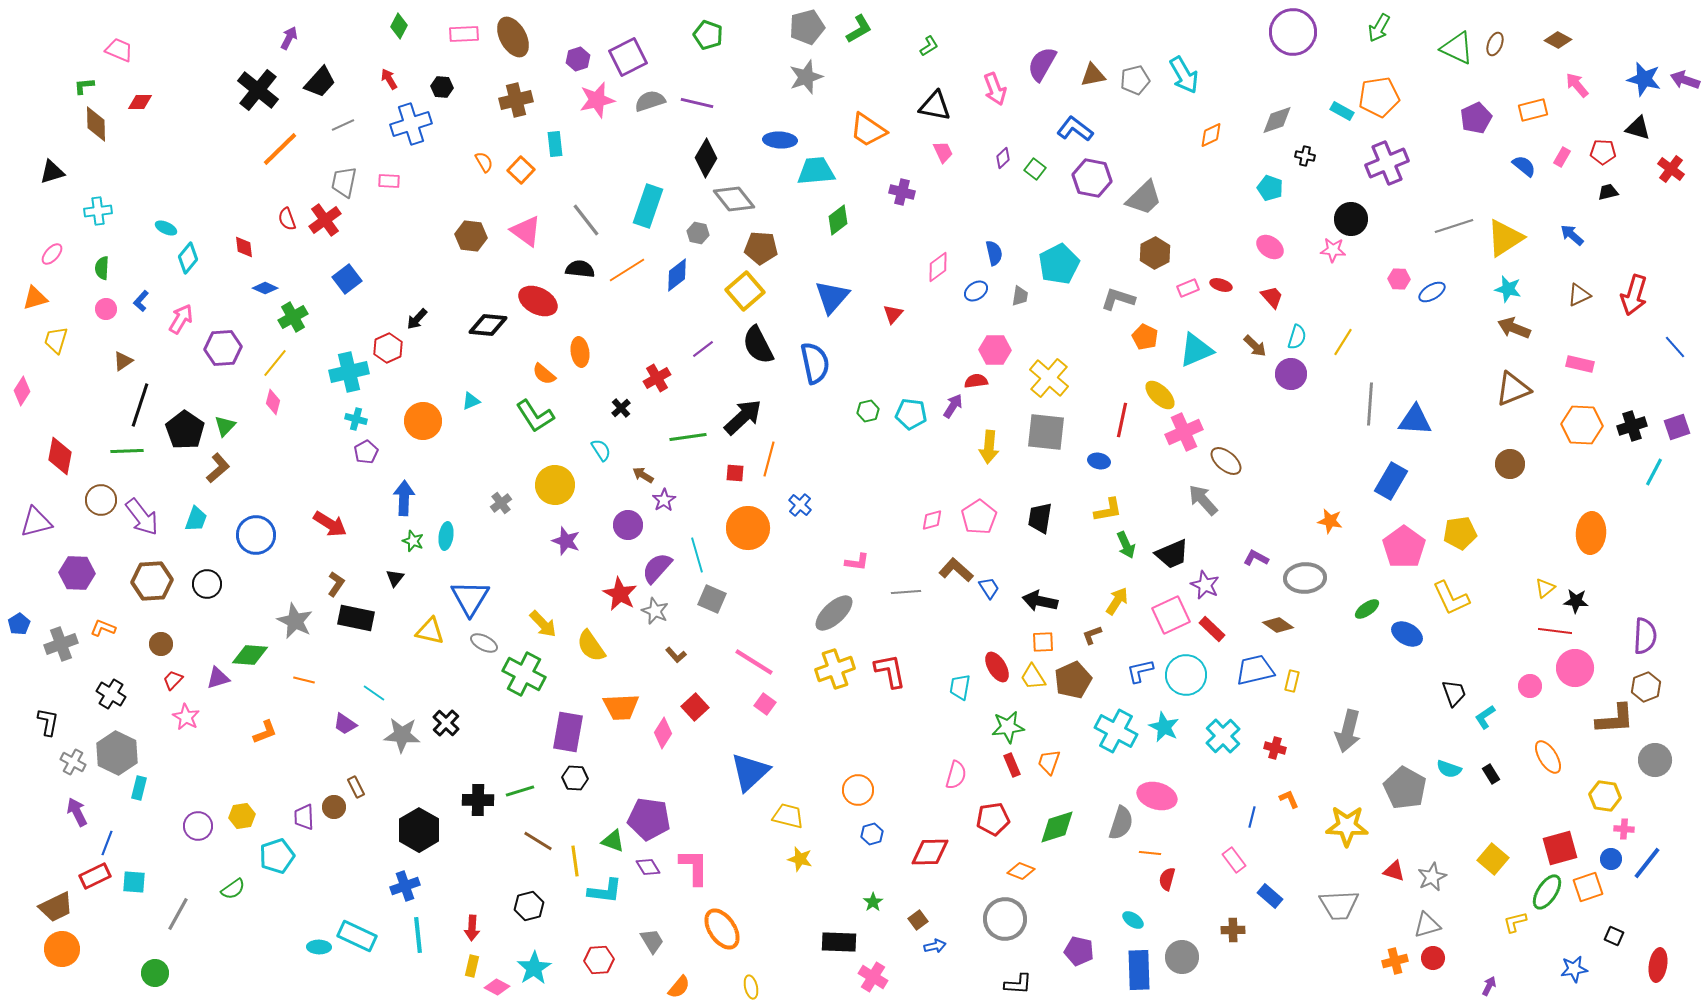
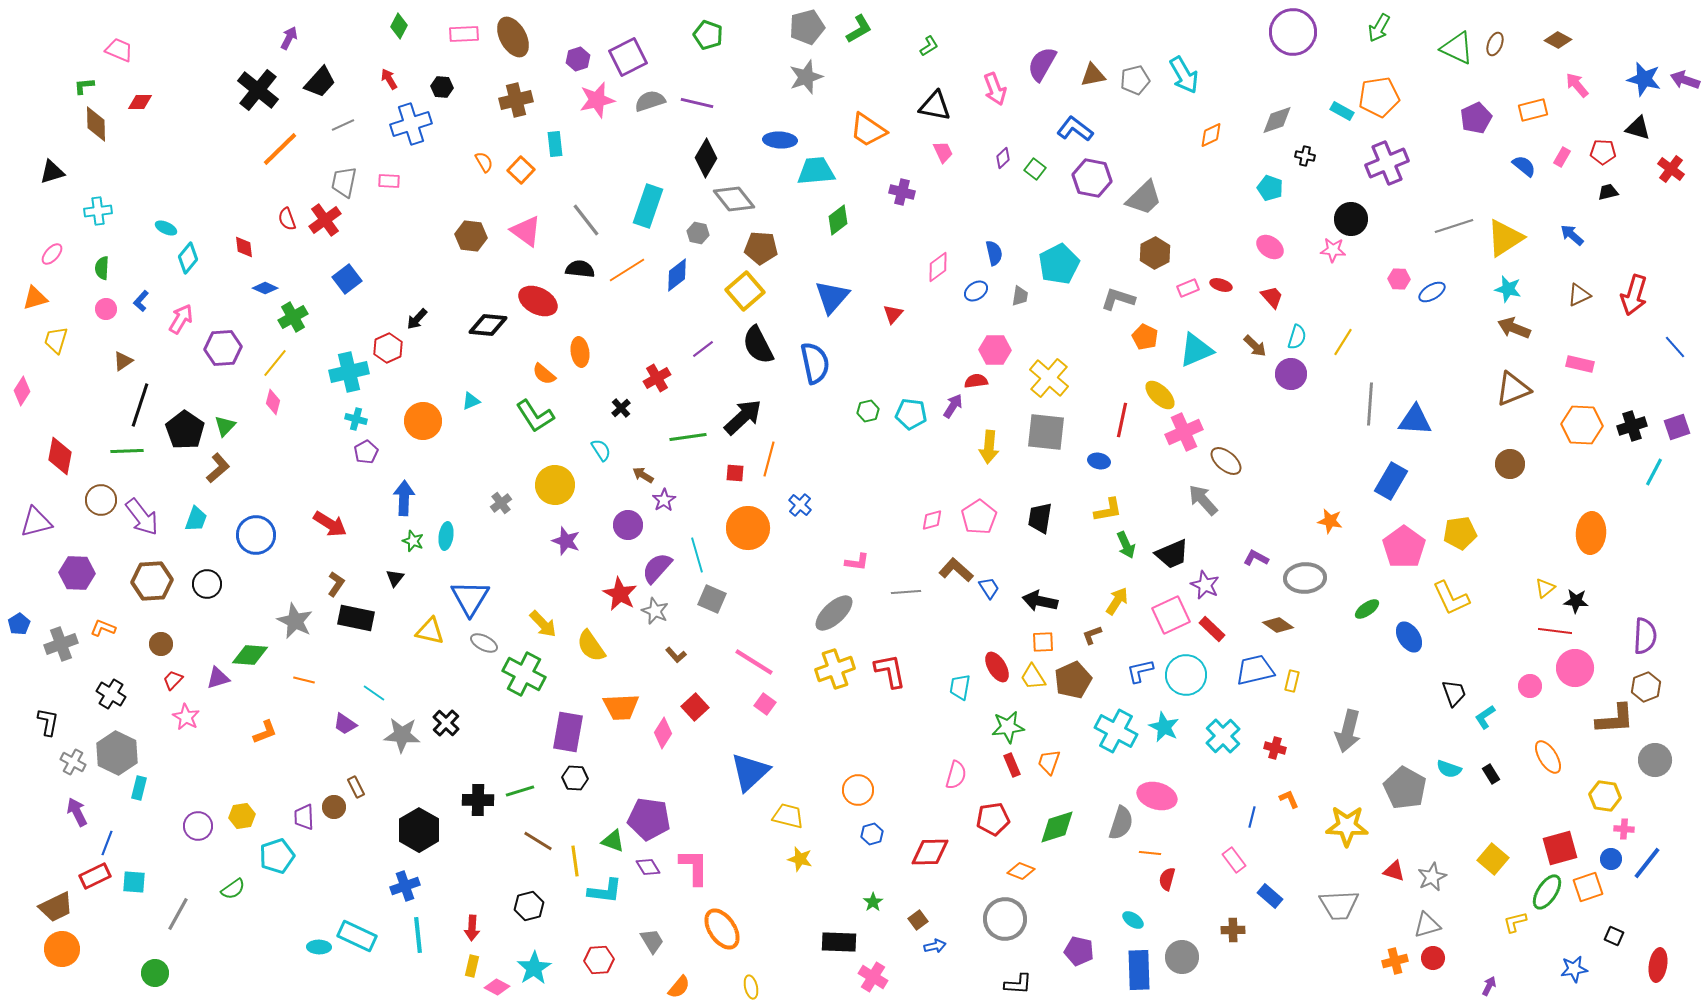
blue ellipse at (1407, 634): moved 2 px right, 3 px down; rotated 28 degrees clockwise
